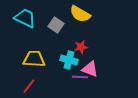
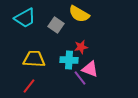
yellow semicircle: moved 1 px left
cyan trapezoid: rotated 125 degrees clockwise
cyan cross: rotated 12 degrees counterclockwise
purple line: moved 1 px down; rotated 49 degrees clockwise
